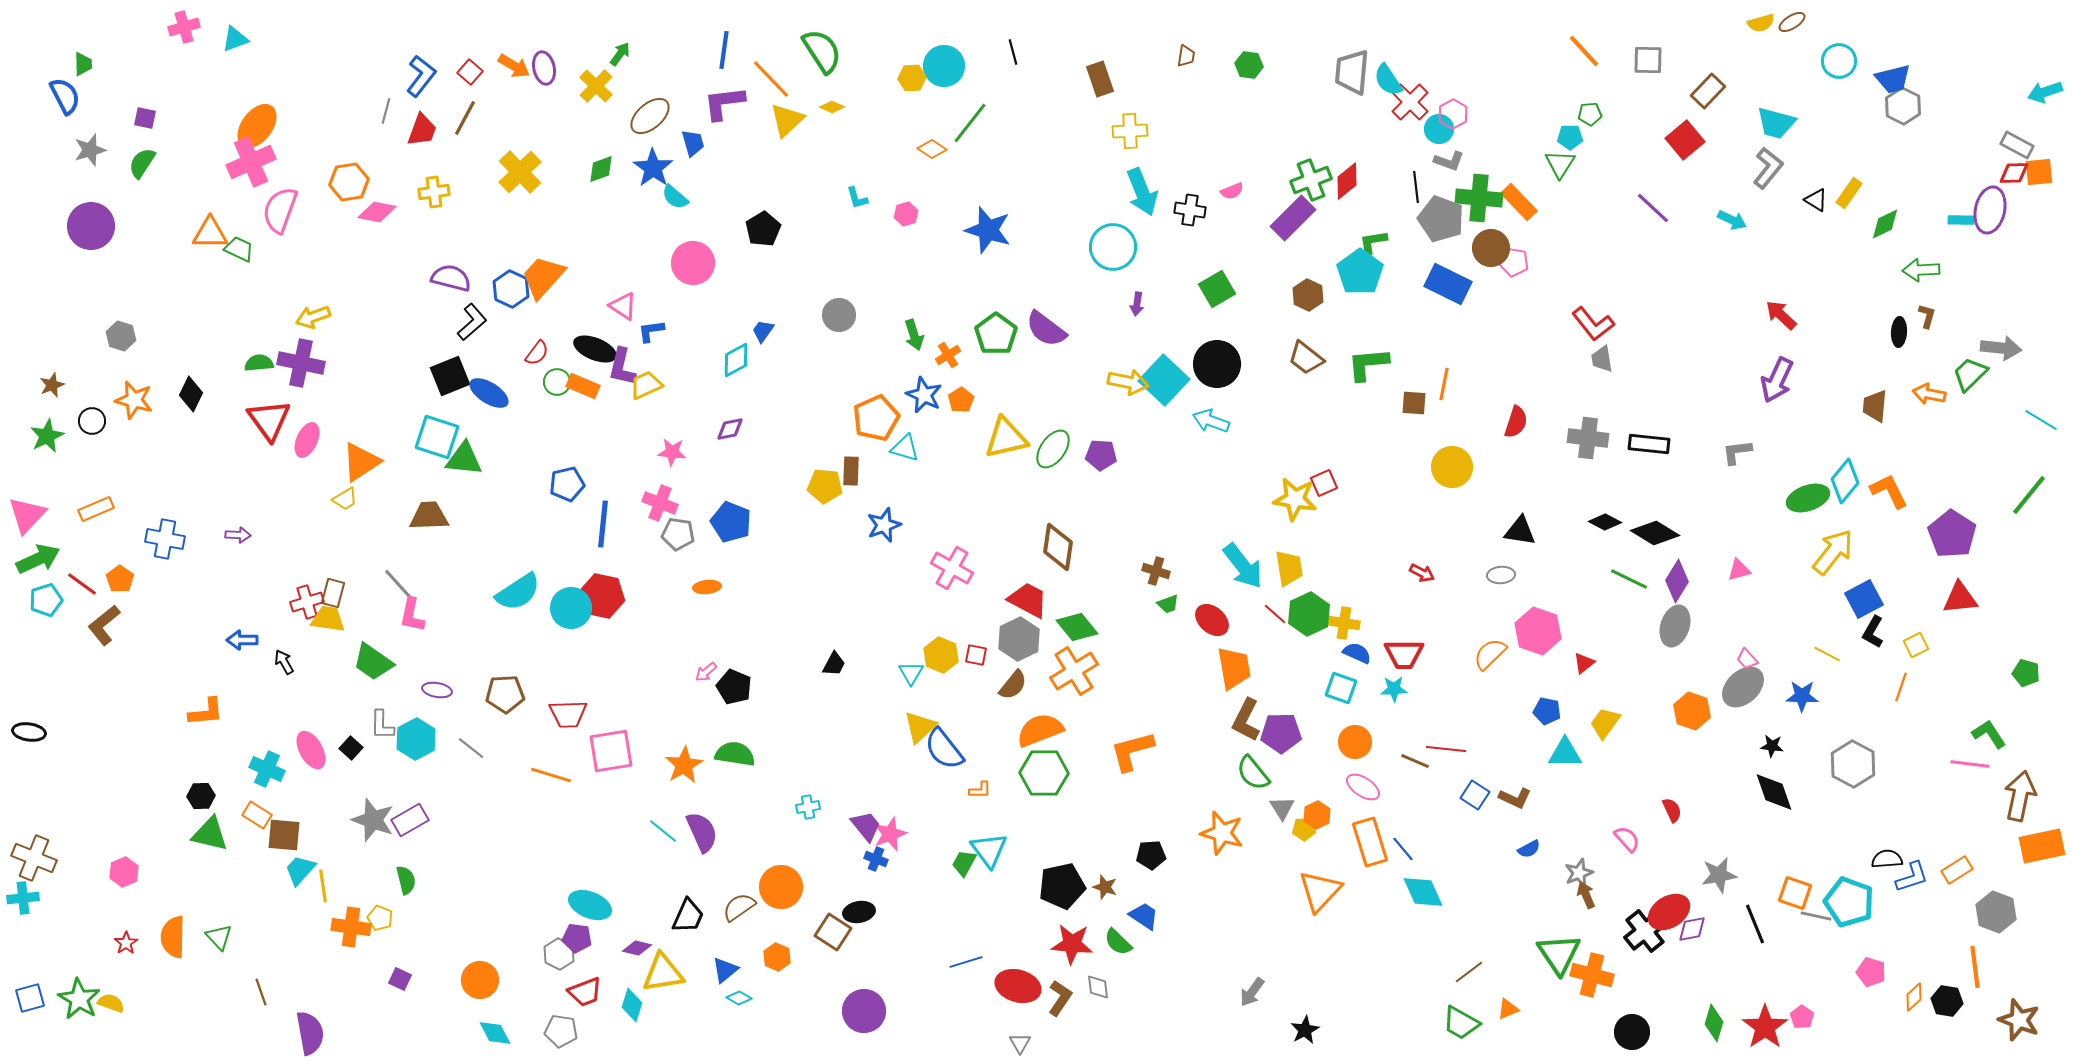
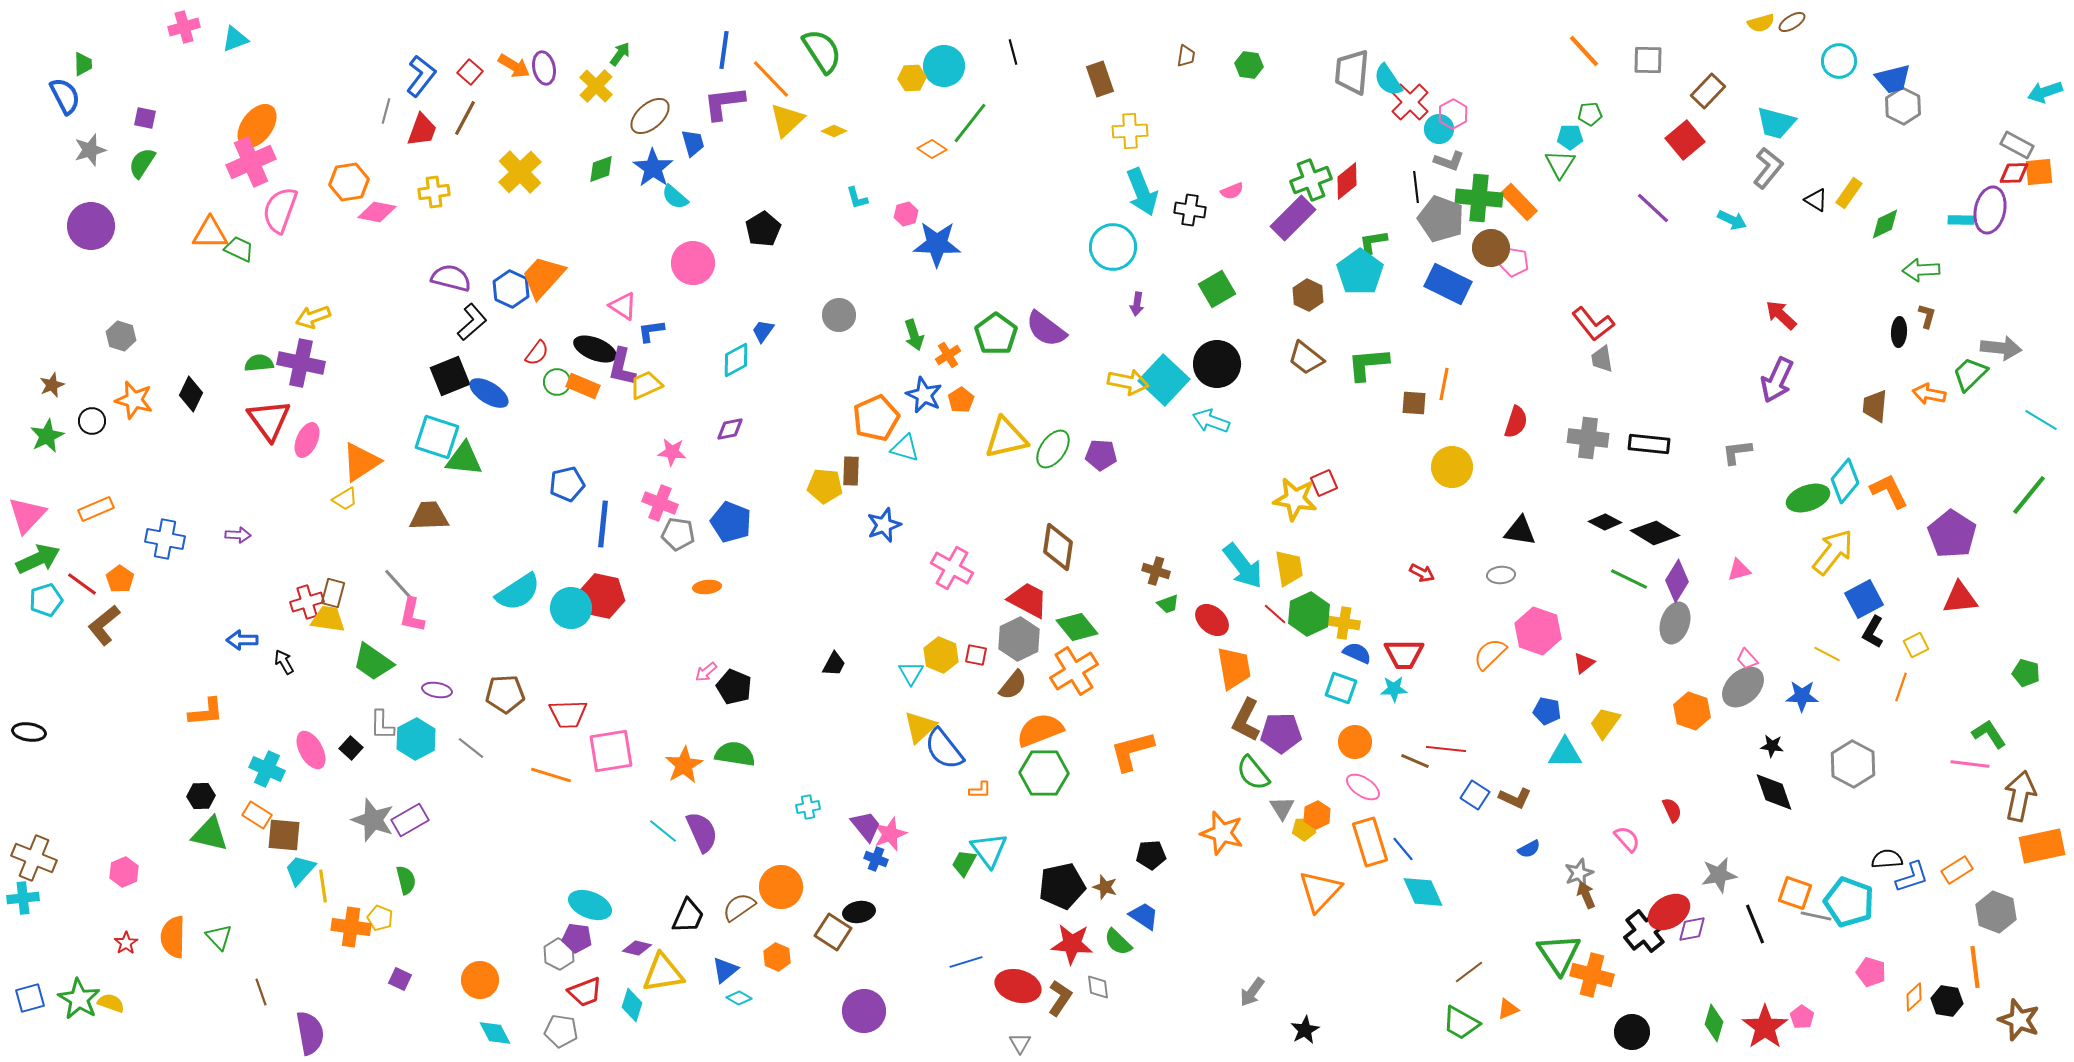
yellow diamond at (832, 107): moved 2 px right, 24 px down
blue star at (988, 230): moved 51 px left, 14 px down; rotated 15 degrees counterclockwise
gray ellipse at (1675, 626): moved 3 px up
